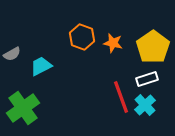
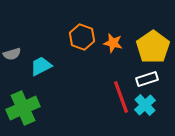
gray semicircle: rotated 12 degrees clockwise
green cross: rotated 12 degrees clockwise
